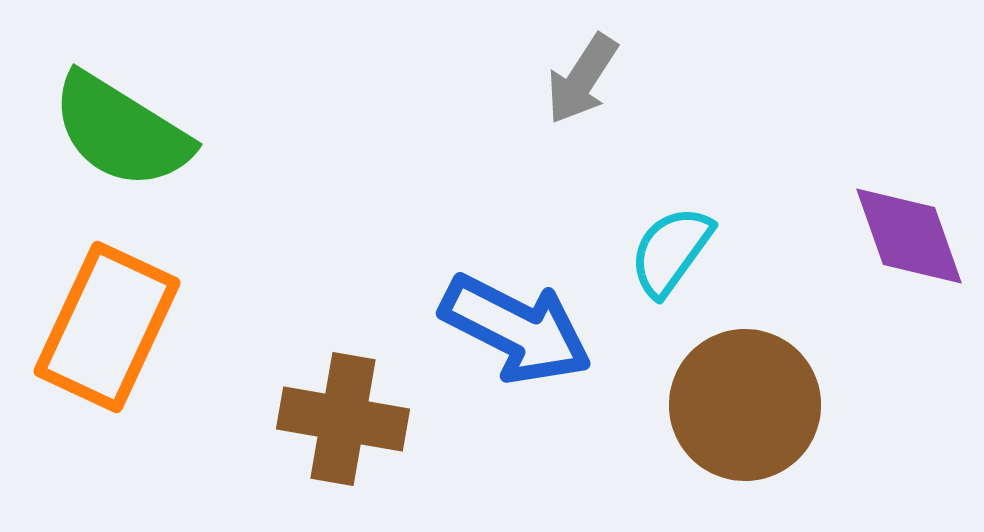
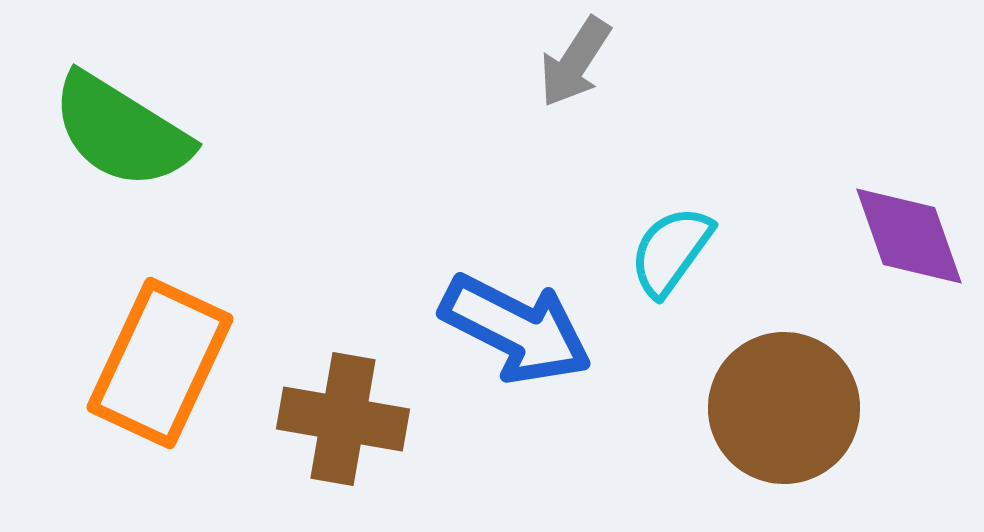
gray arrow: moved 7 px left, 17 px up
orange rectangle: moved 53 px right, 36 px down
brown circle: moved 39 px right, 3 px down
